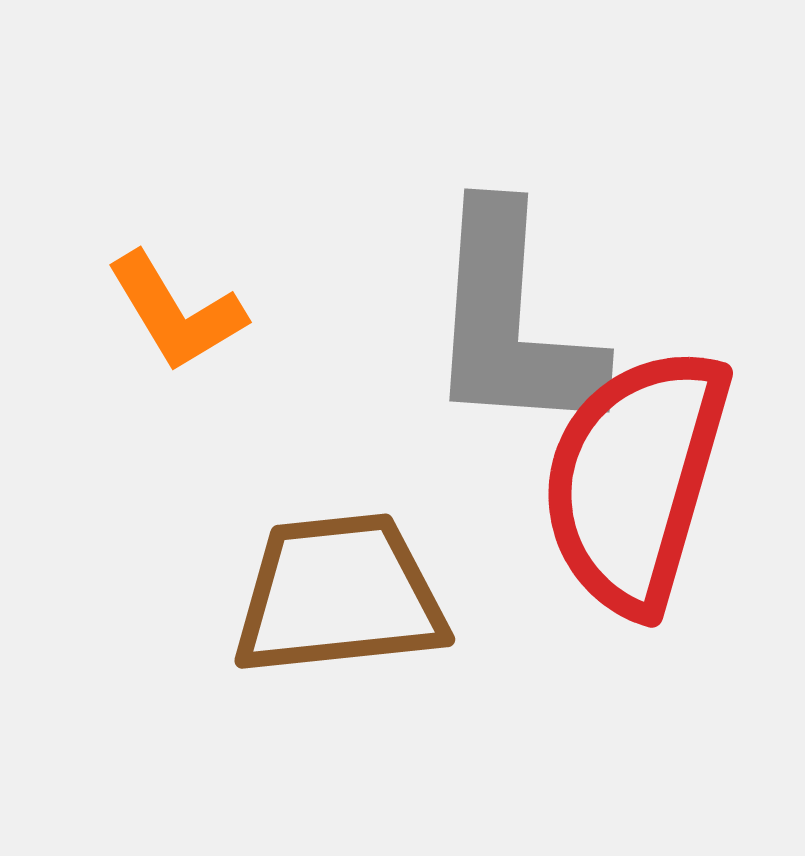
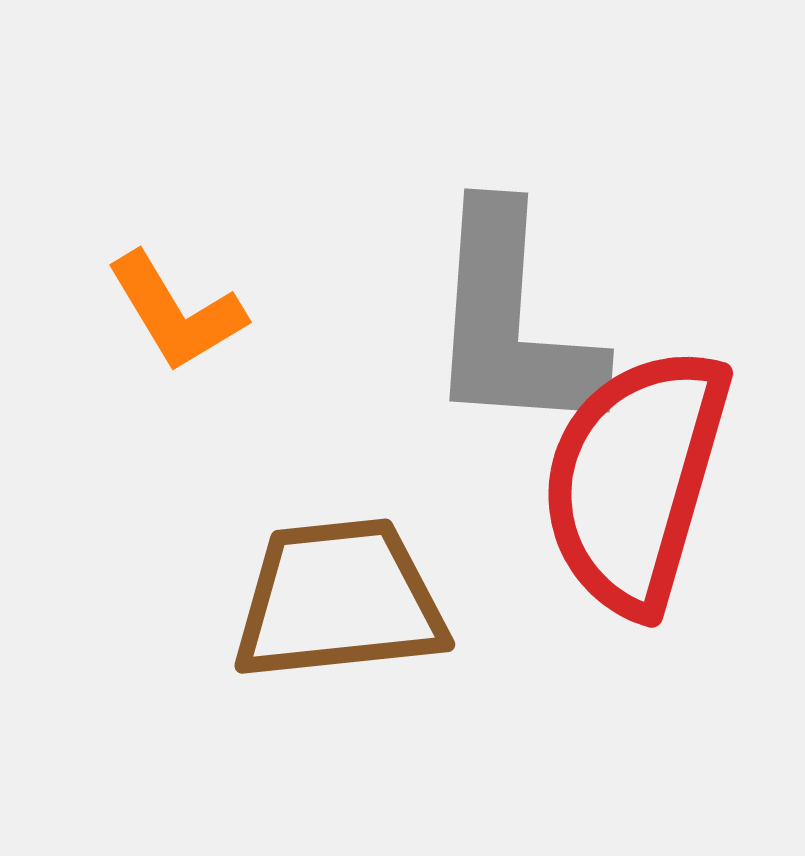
brown trapezoid: moved 5 px down
